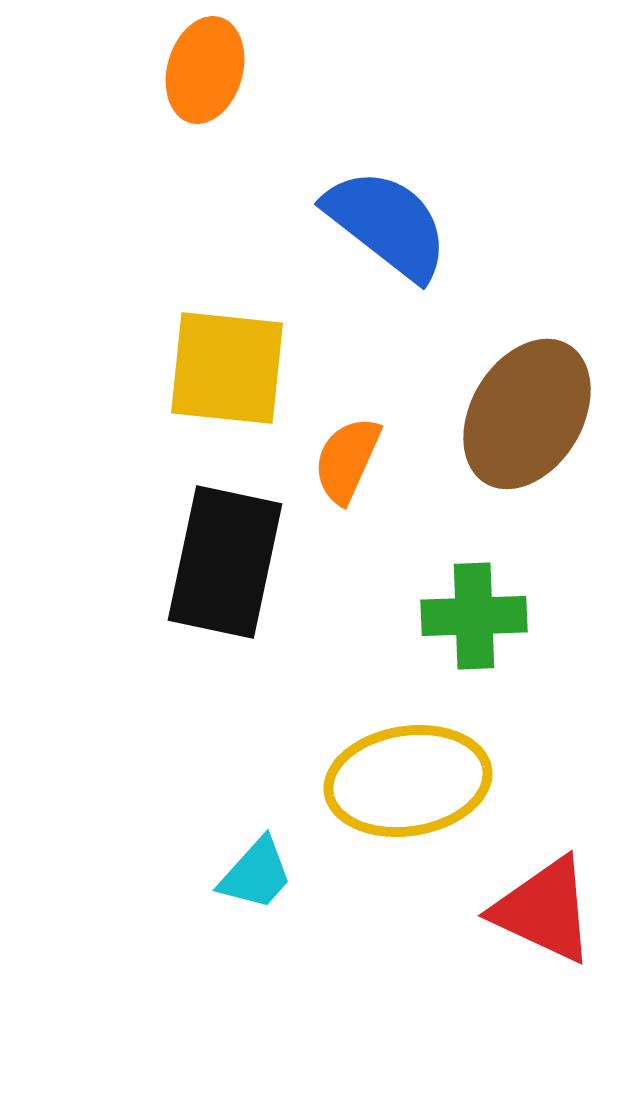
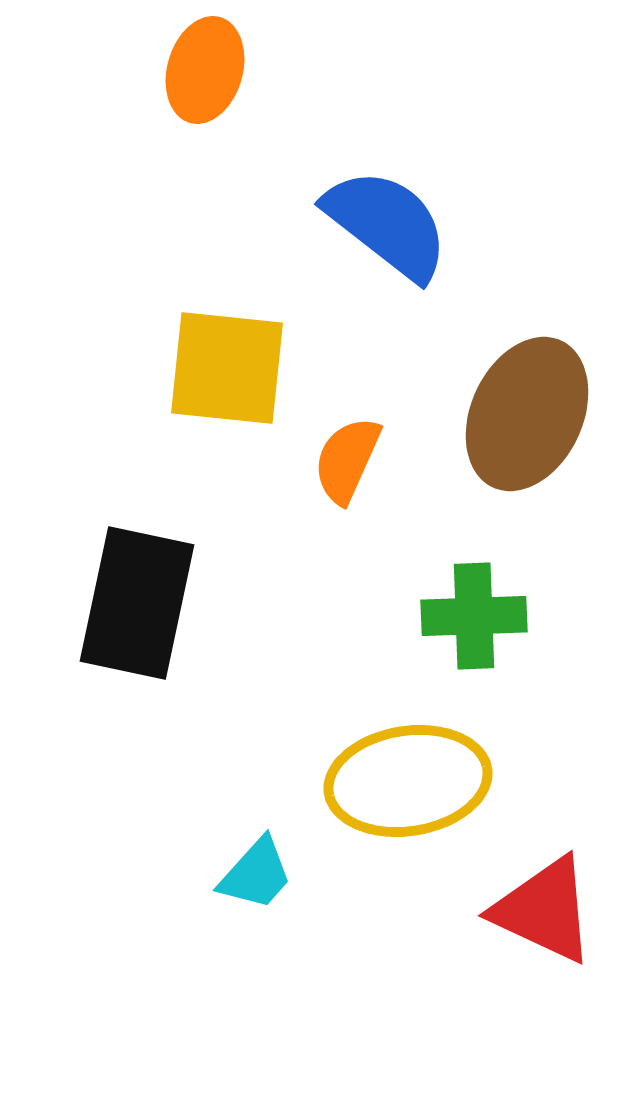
brown ellipse: rotated 6 degrees counterclockwise
black rectangle: moved 88 px left, 41 px down
